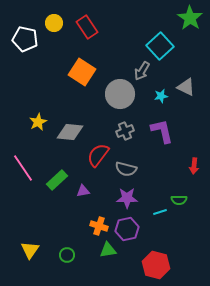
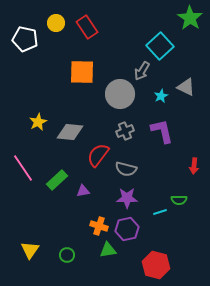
yellow circle: moved 2 px right
orange square: rotated 32 degrees counterclockwise
cyan star: rotated 16 degrees counterclockwise
